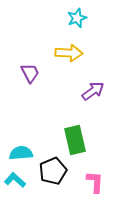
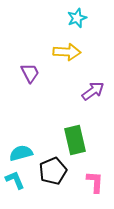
yellow arrow: moved 2 px left, 1 px up
cyan semicircle: rotated 10 degrees counterclockwise
cyan L-shape: rotated 25 degrees clockwise
